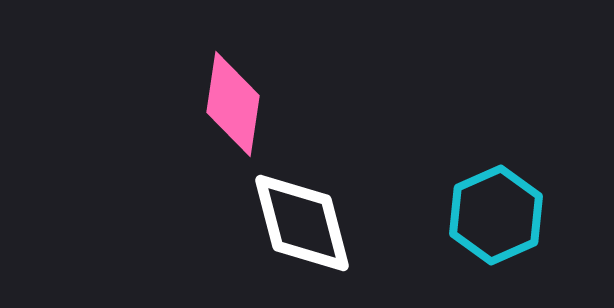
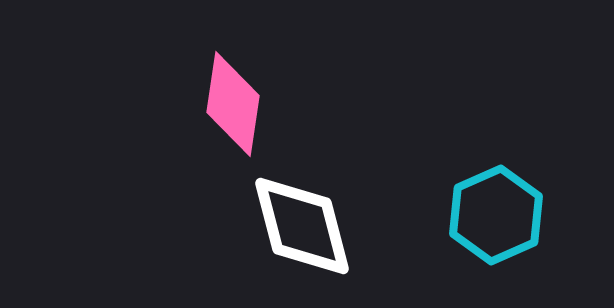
white diamond: moved 3 px down
